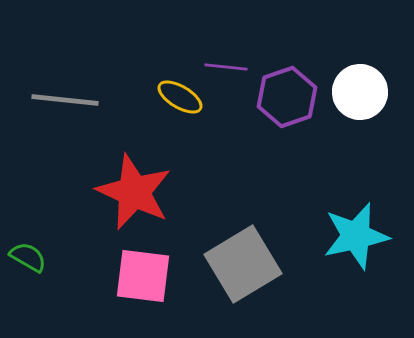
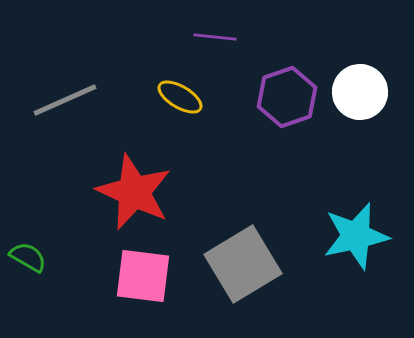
purple line: moved 11 px left, 30 px up
gray line: rotated 30 degrees counterclockwise
